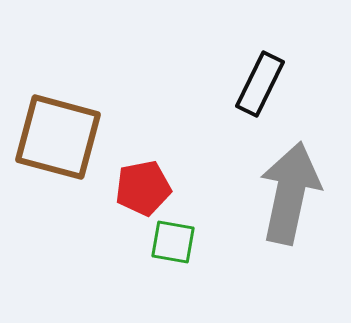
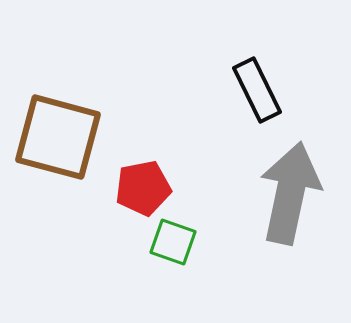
black rectangle: moved 3 px left, 6 px down; rotated 52 degrees counterclockwise
green square: rotated 9 degrees clockwise
